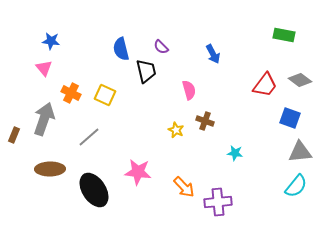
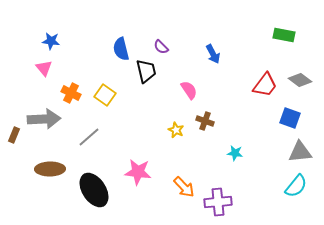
pink semicircle: rotated 18 degrees counterclockwise
yellow square: rotated 10 degrees clockwise
gray arrow: rotated 68 degrees clockwise
